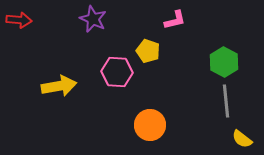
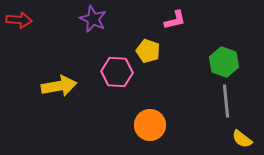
green hexagon: rotated 8 degrees counterclockwise
